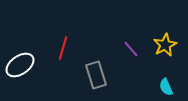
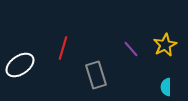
cyan semicircle: rotated 24 degrees clockwise
